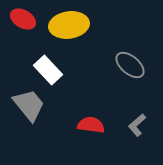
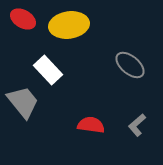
gray trapezoid: moved 6 px left, 3 px up
